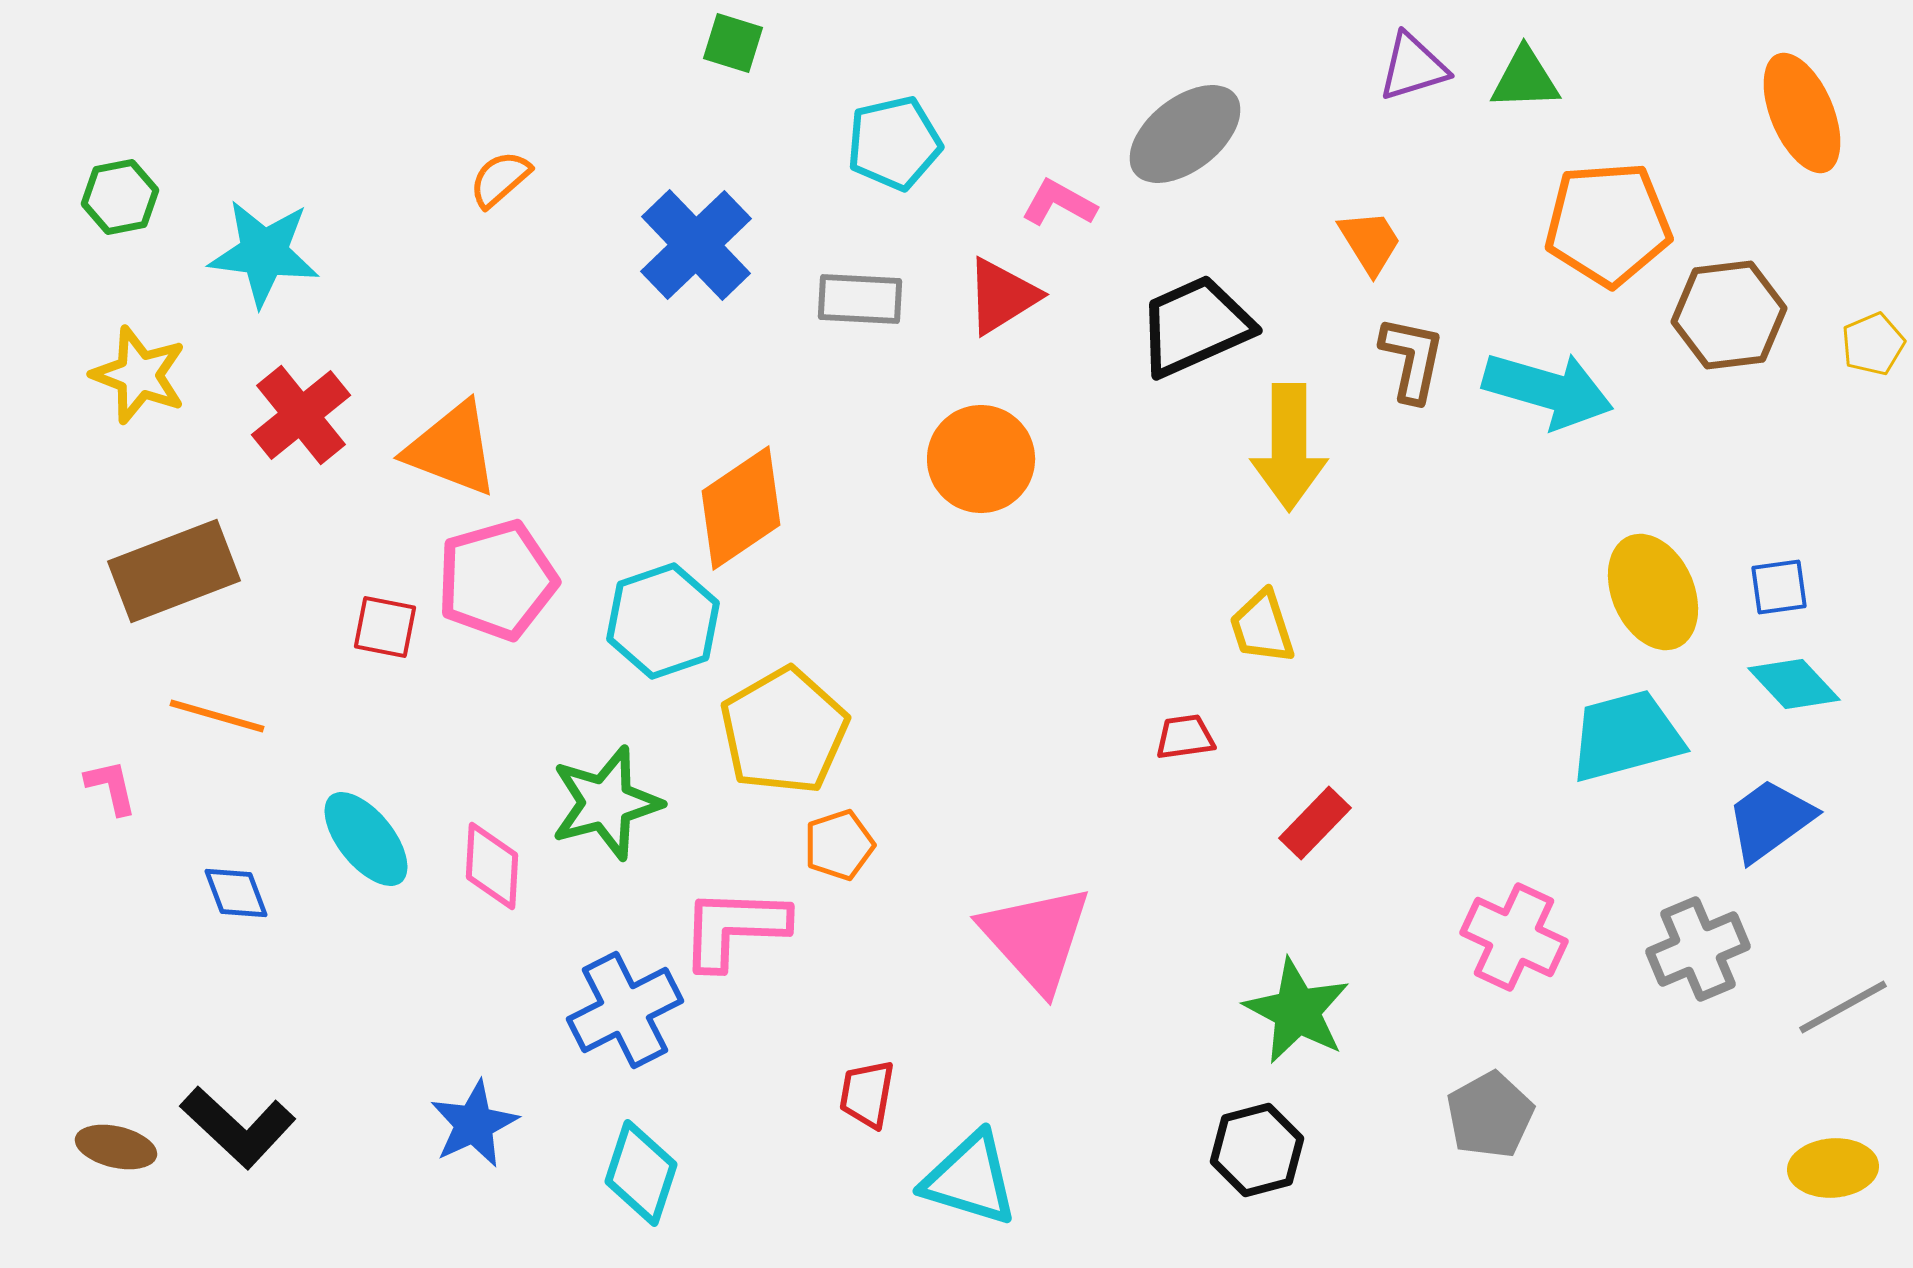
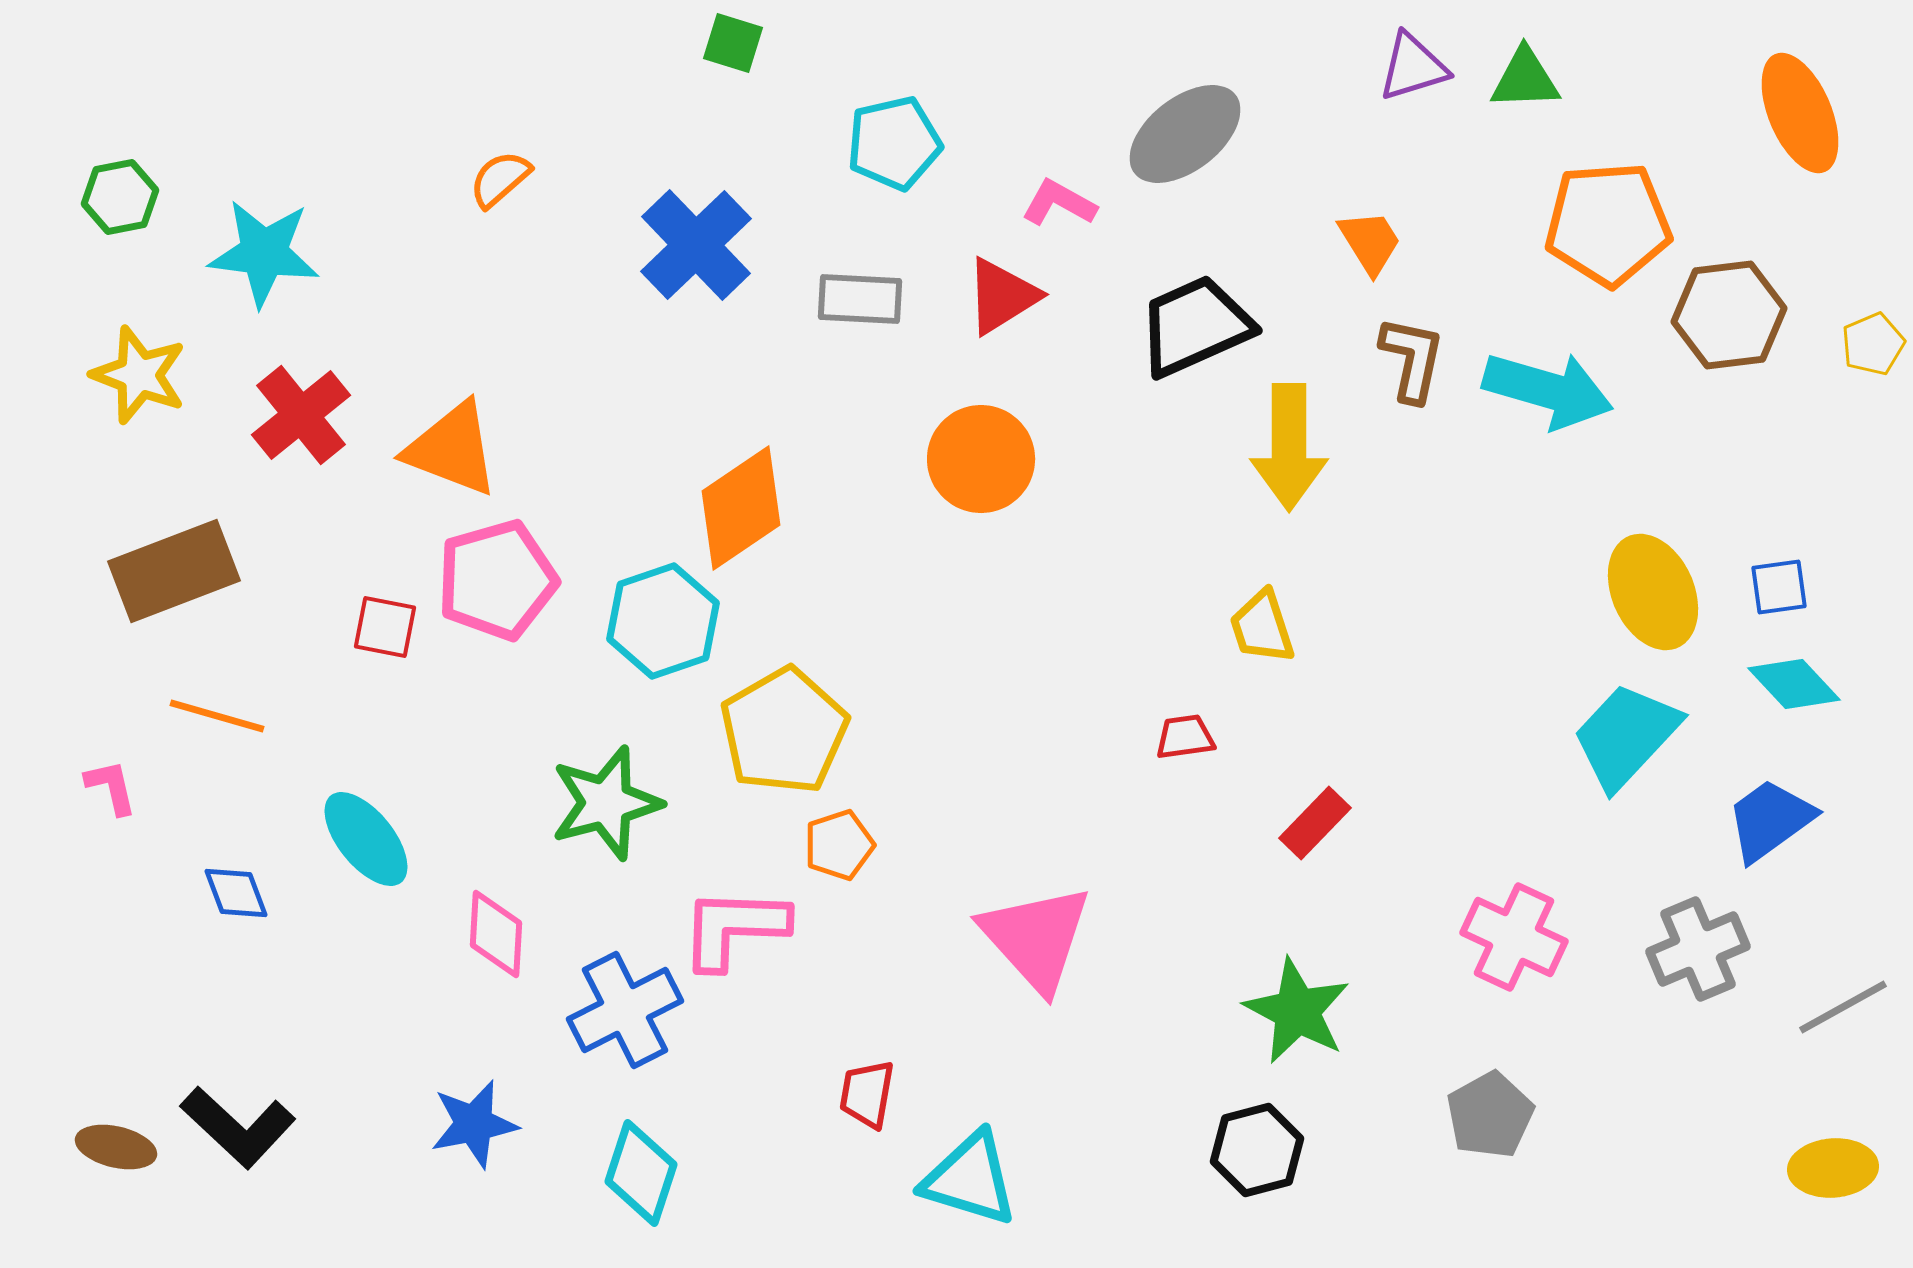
orange ellipse at (1802, 113): moved 2 px left
cyan trapezoid at (1626, 736): rotated 32 degrees counterclockwise
pink diamond at (492, 866): moved 4 px right, 68 px down
blue star at (474, 1124): rotated 14 degrees clockwise
